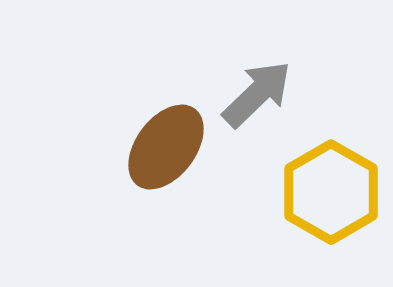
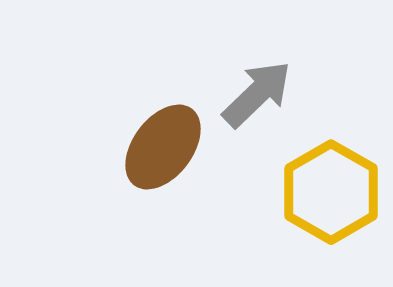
brown ellipse: moved 3 px left
